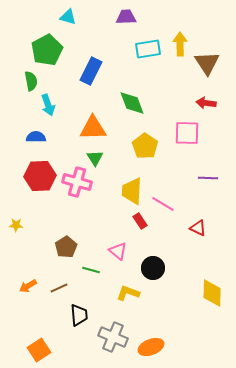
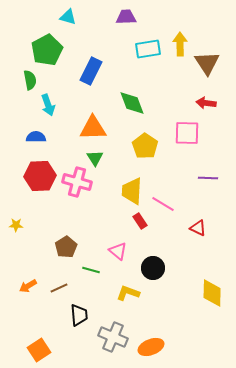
green semicircle: moved 1 px left, 1 px up
